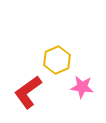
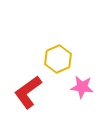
yellow hexagon: moved 1 px right, 1 px up
